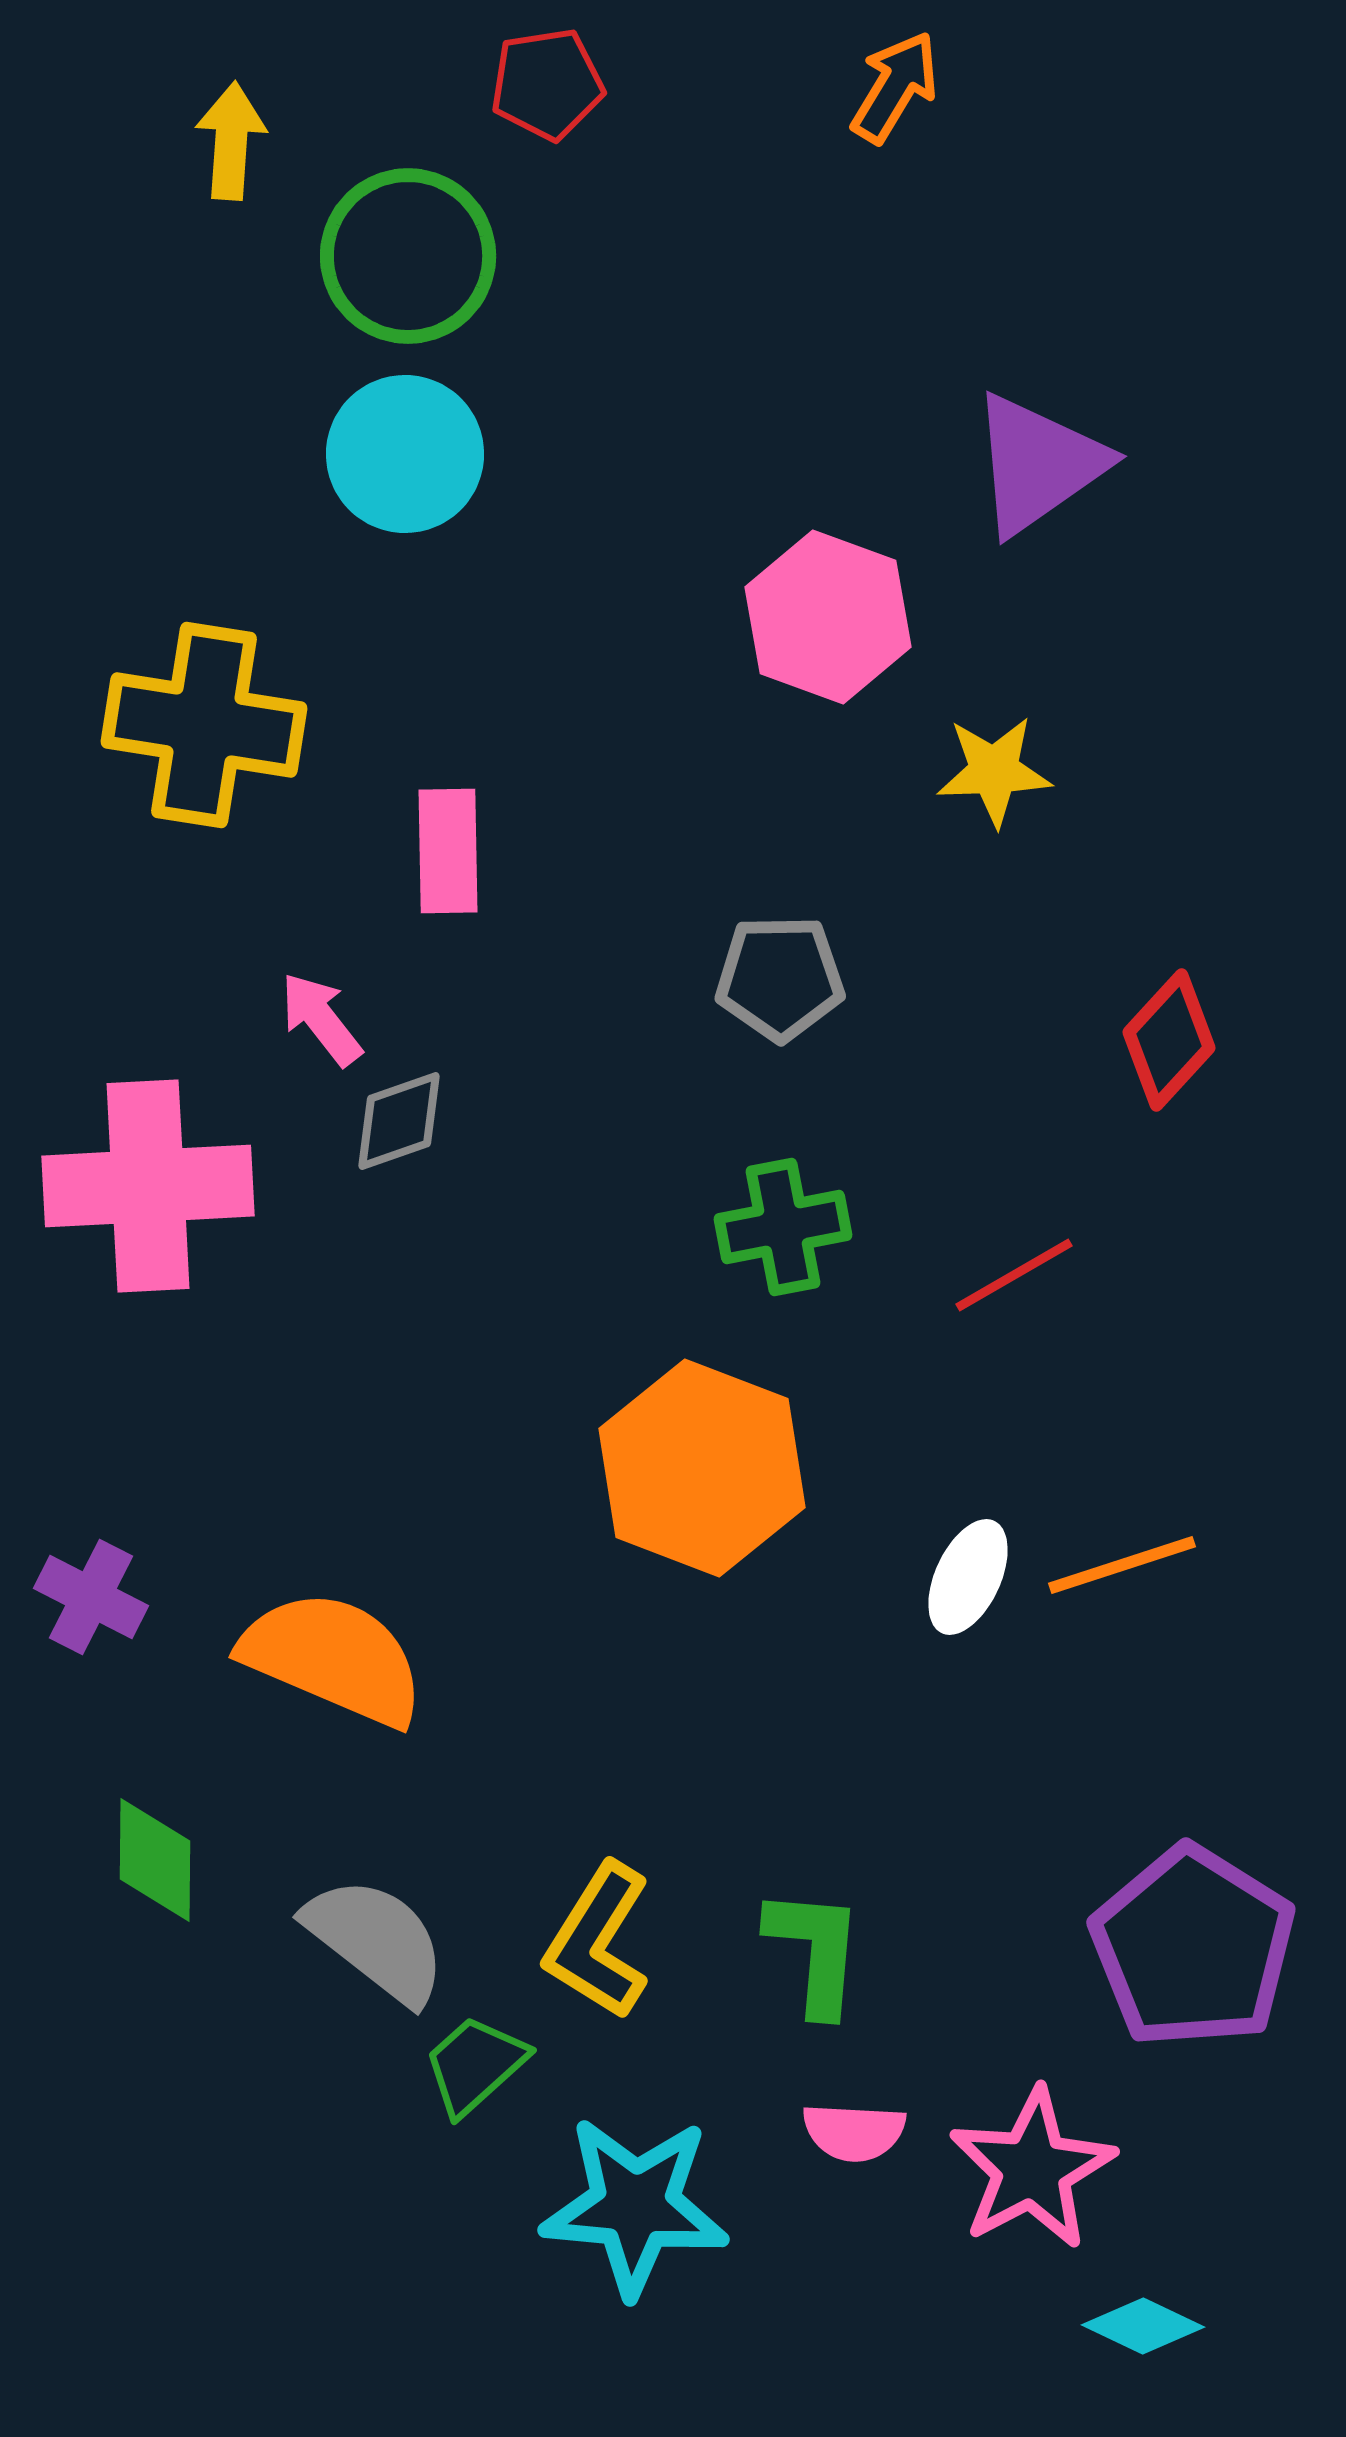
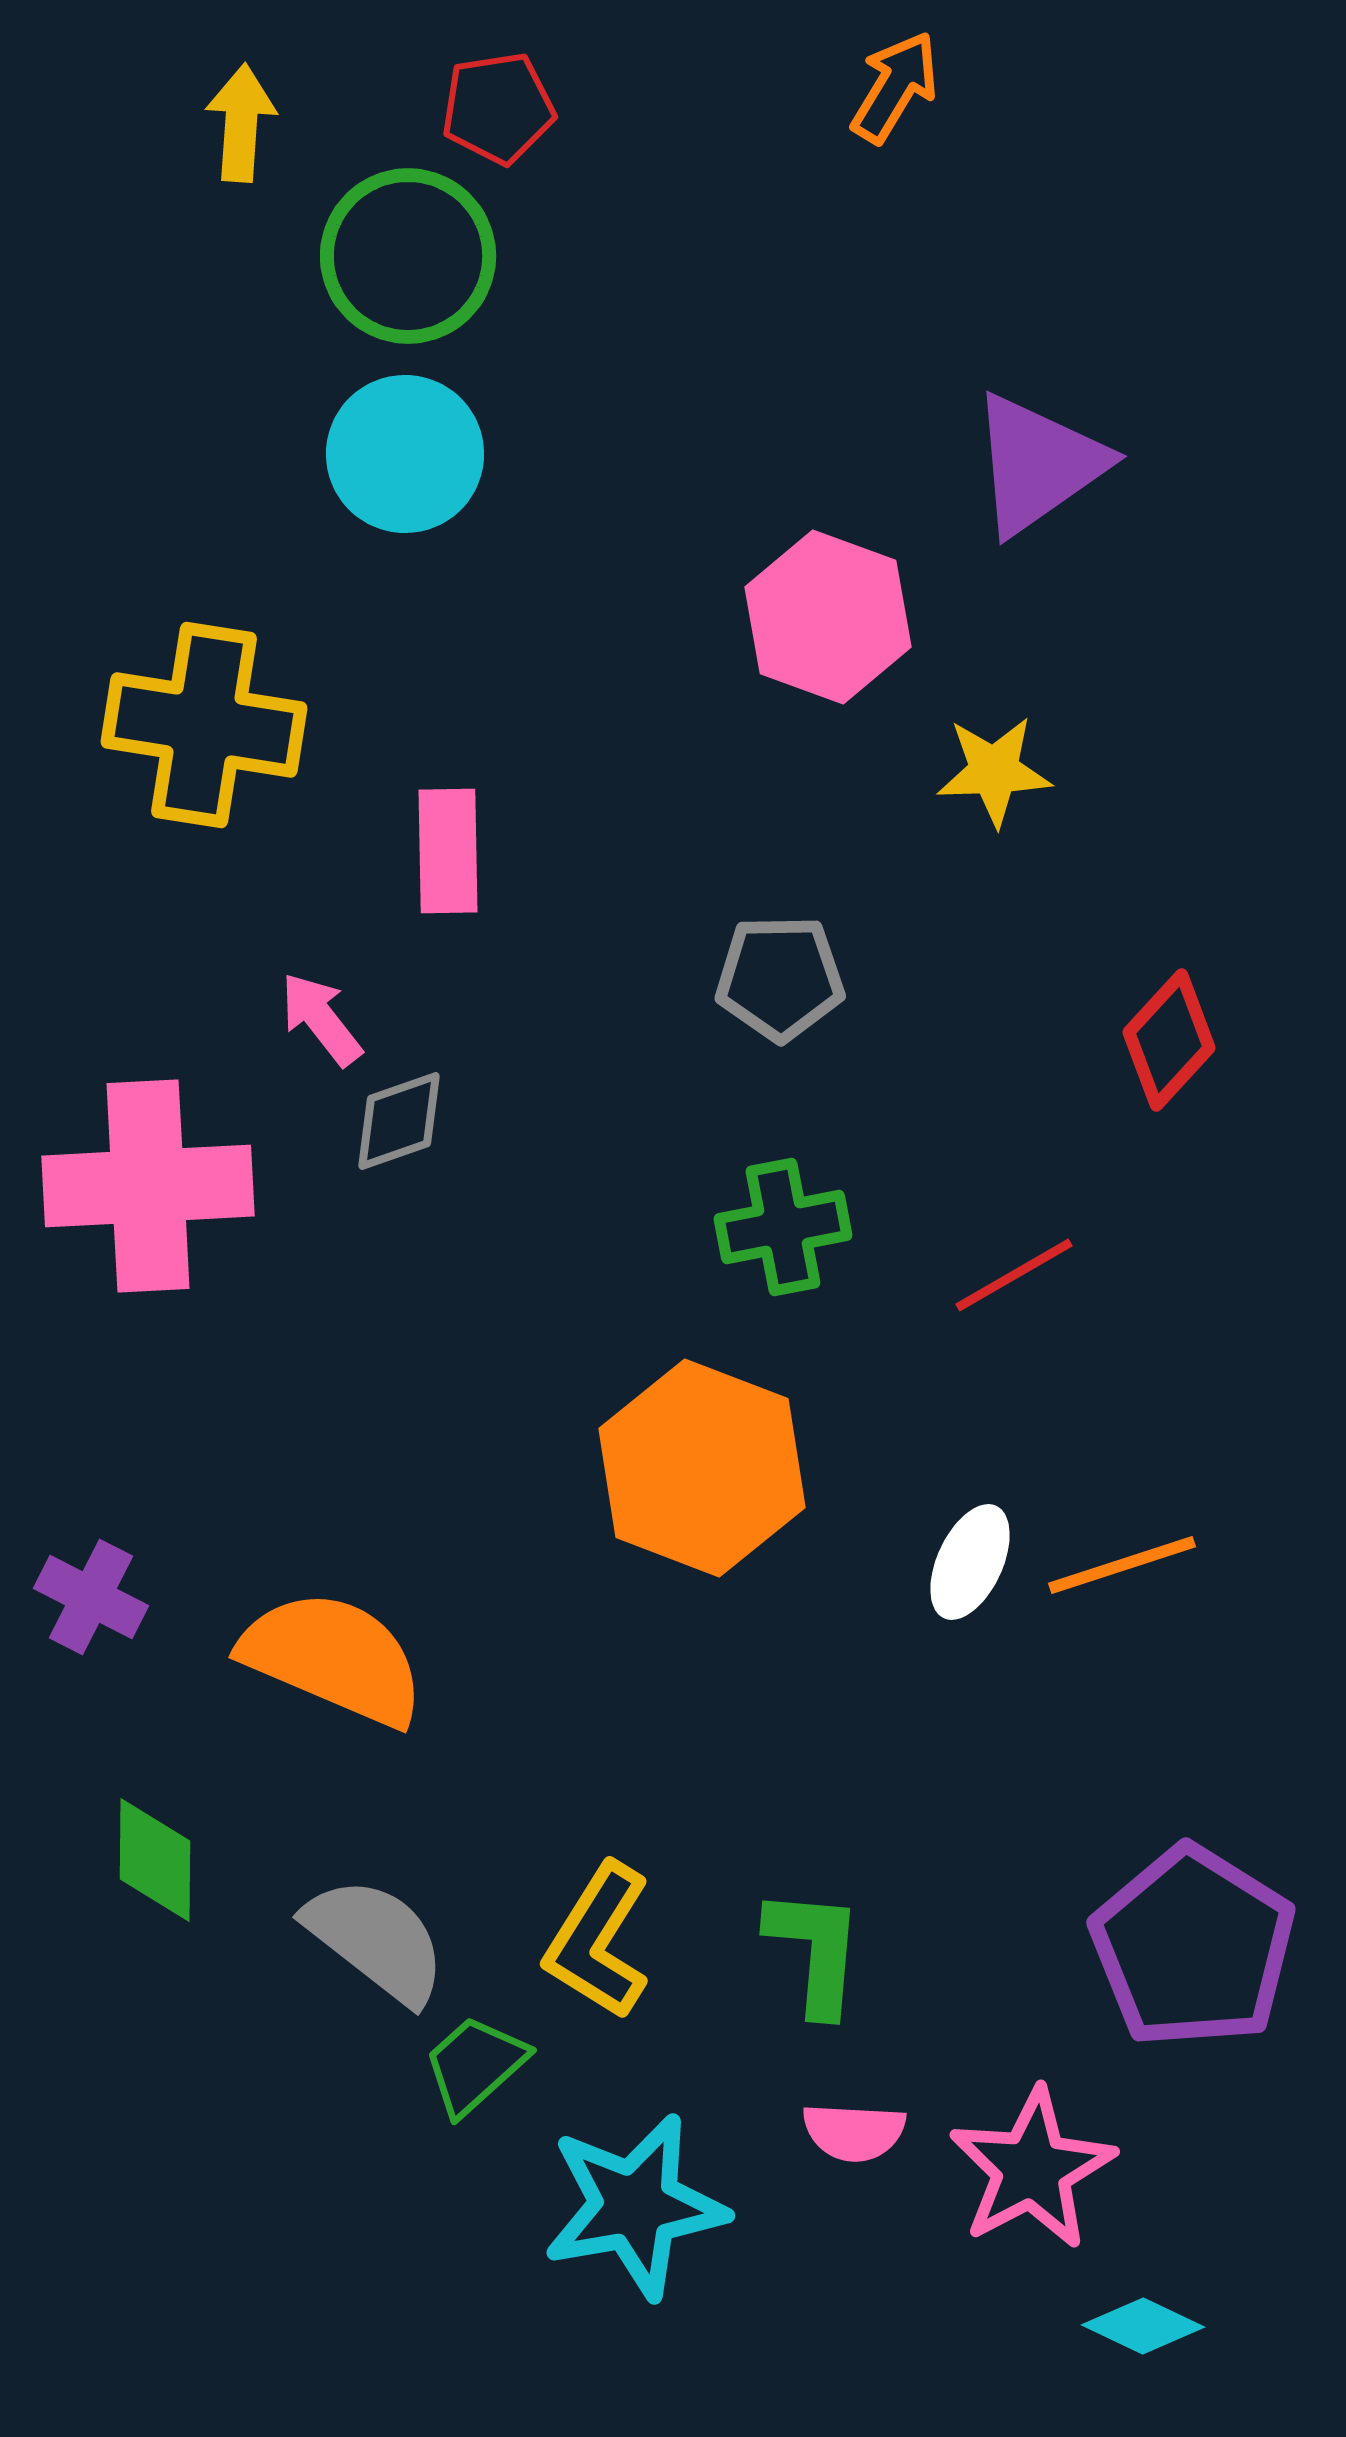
red pentagon: moved 49 px left, 24 px down
yellow arrow: moved 10 px right, 18 px up
white ellipse: moved 2 px right, 15 px up
cyan star: rotated 15 degrees counterclockwise
